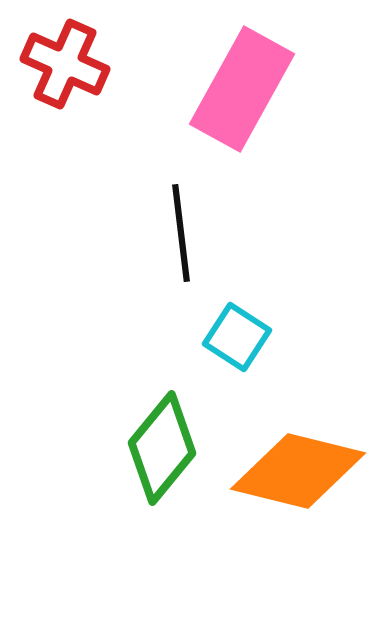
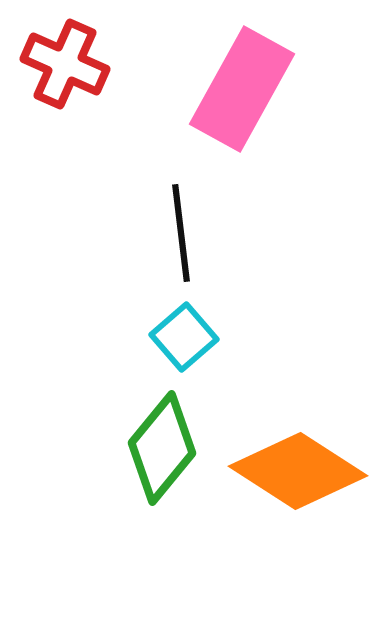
cyan square: moved 53 px left; rotated 16 degrees clockwise
orange diamond: rotated 19 degrees clockwise
